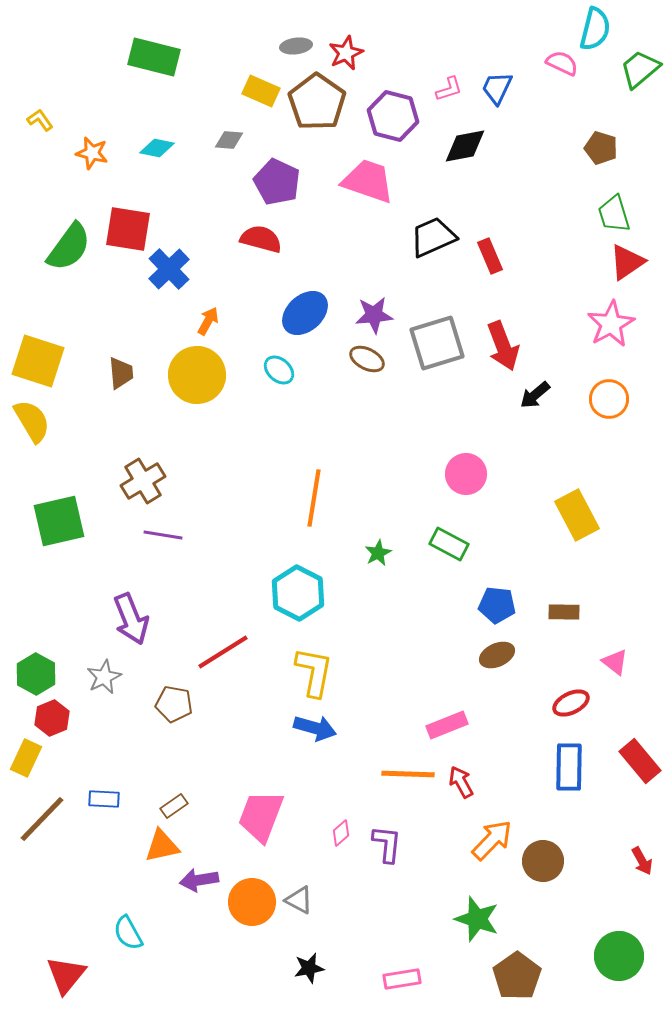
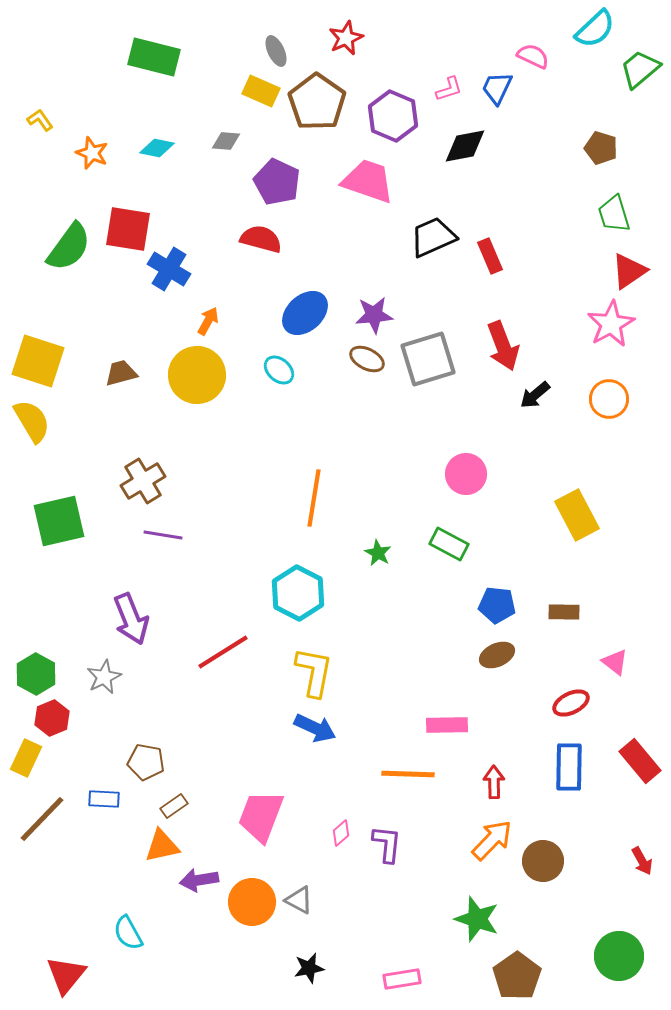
cyan semicircle at (595, 29): rotated 33 degrees clockwise
gray ellipse at (296, 46): moved 20 px left, 5 px down; rotated 72 degrees clockwise
red star at (346, 53): moved 15 px up
pink semicircle at (562, 63): moved 29 px left, 7 px up
purple hexagon at (393, 116): rotated 9 degrees clockwise
gray diamond at (229, 140): moved 3 px left, 1 px down
orange star at (92, 153): rotated 8 degrees clockwise
red triangle at (627, 262): moved 2 px right, 9 px down
blue cross at (169, 269): rotated 15 degrees counterclockwise
gray square at (437, 343): moved 9 px left, 16 px down
brown trapezoid at (121, 373): rotated 100 degrees counterclockwise
green star at (378, 553): rotated 16 degrees counterclockwise
brown pentagon at (174, 704): moved 28 px left, 58 px down
pink rectangle at (447, 725): rotated 21 degrees clockwise
blue arrow at (315, 728): rotated 9 degrees clockwise
red arrow at (461, 782): moved 33 px right; rotated 28 degrees clockwise
